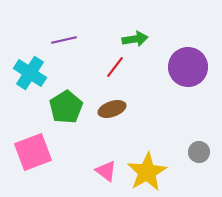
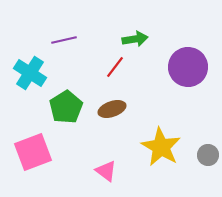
gray circle: moved 9 px right, 3 px down
yellow star: moved 14 px right, 25 px up; rotated 12 degrees counterclockwise
